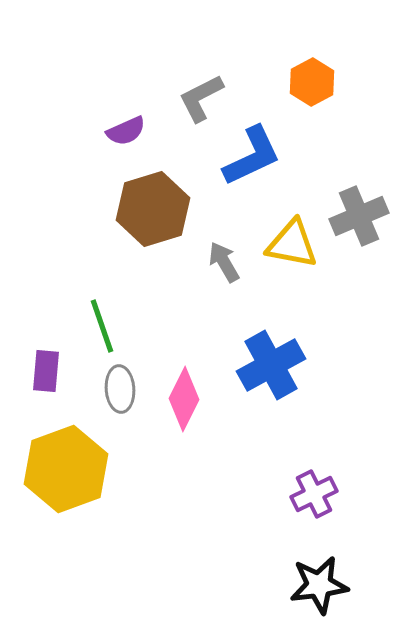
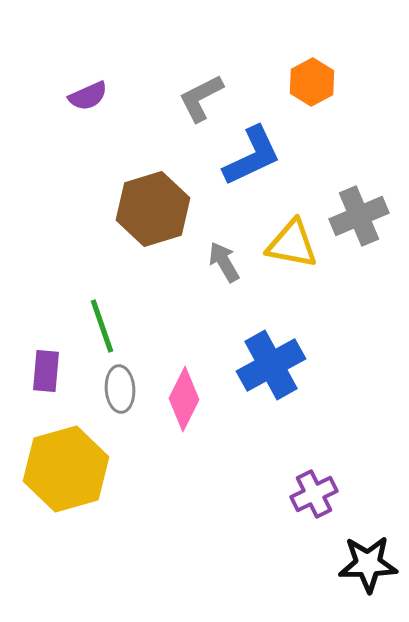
purple semicircle: moved 38 px left, 35 px up
yellow hexagon: rotated 4 degrees clockwise
black star: moved 49 px right, 21 px up; rotated 6 degrees clockwise
